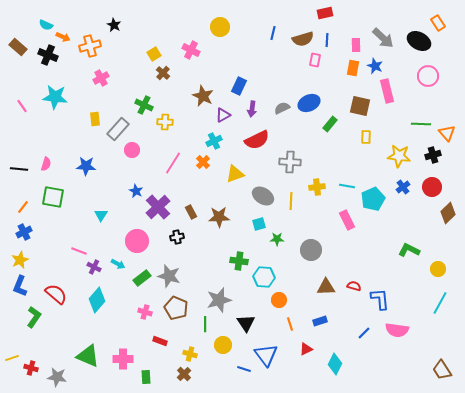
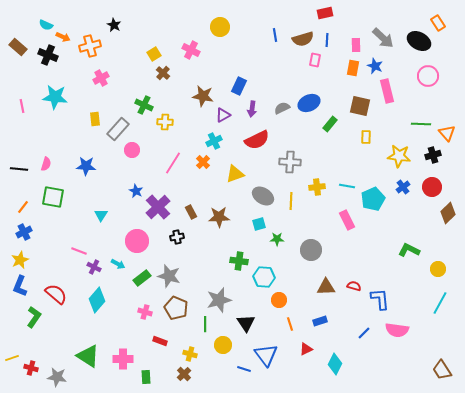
blue line at (273, 33): moved 2 px right, 2 px down; rotated 24 degrees counterclockwise
brown star at (203, 96): rotated 15 degrees counterclockwise
pink line at (22, 106): rotated 24 degrees clockwise
green triangle at (88, 356): rotated 10 degrees clockwise
